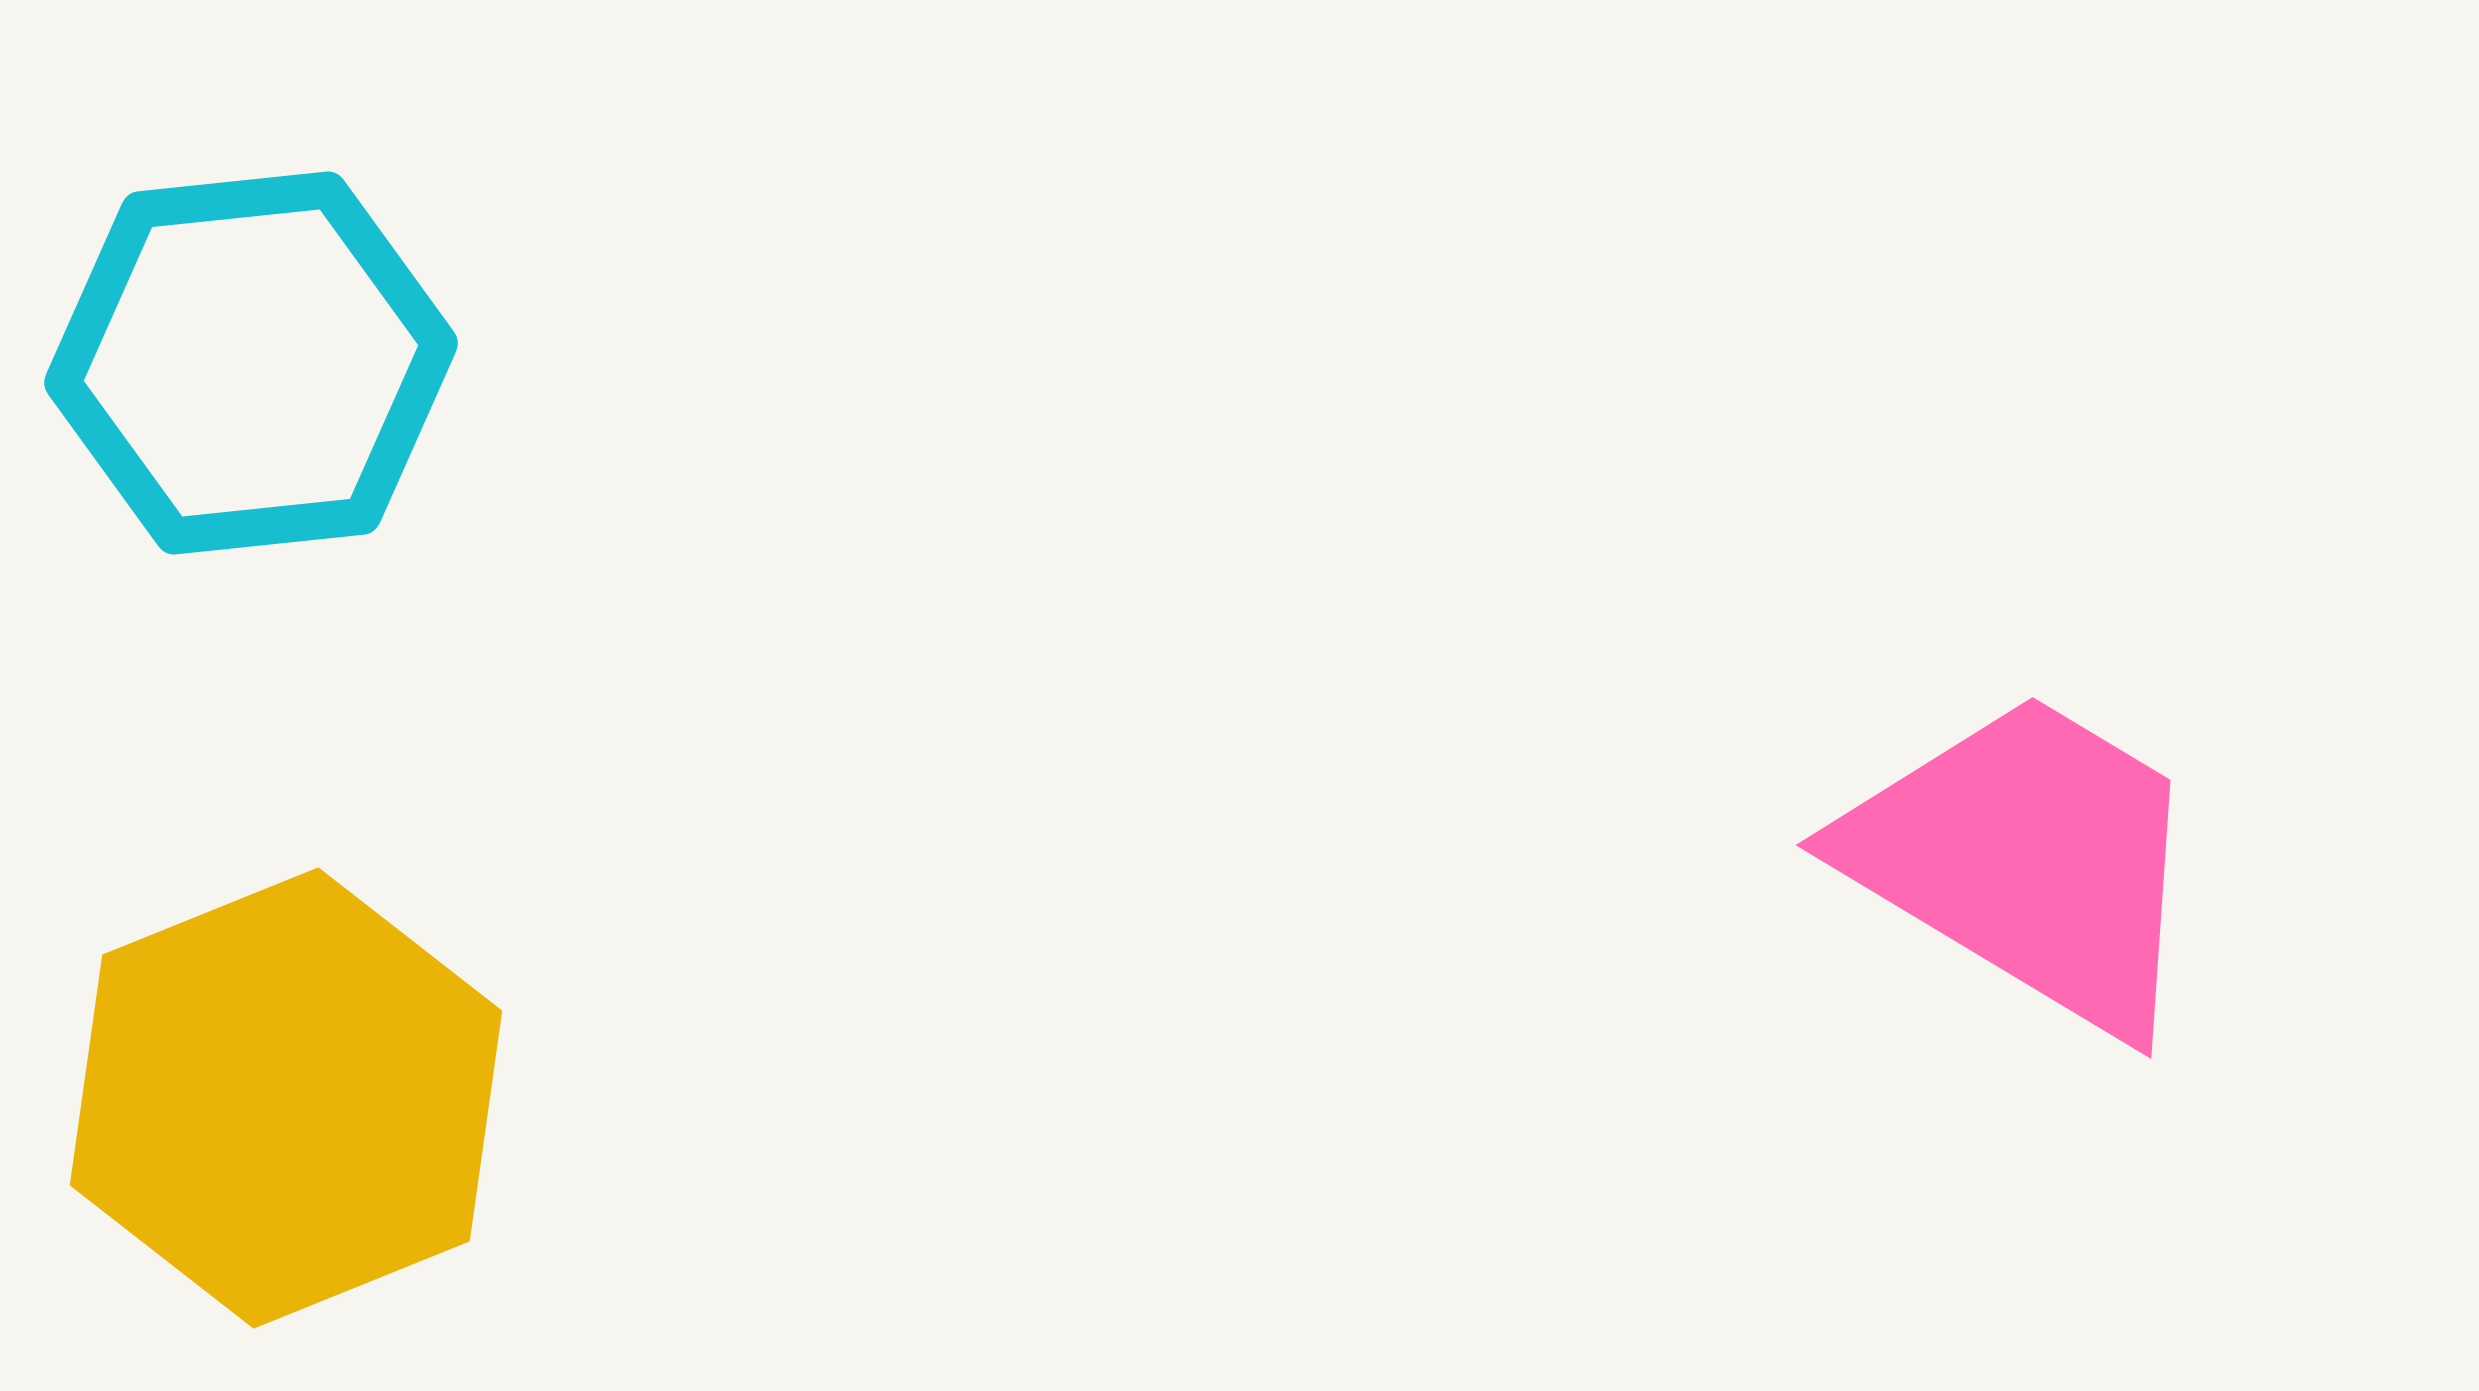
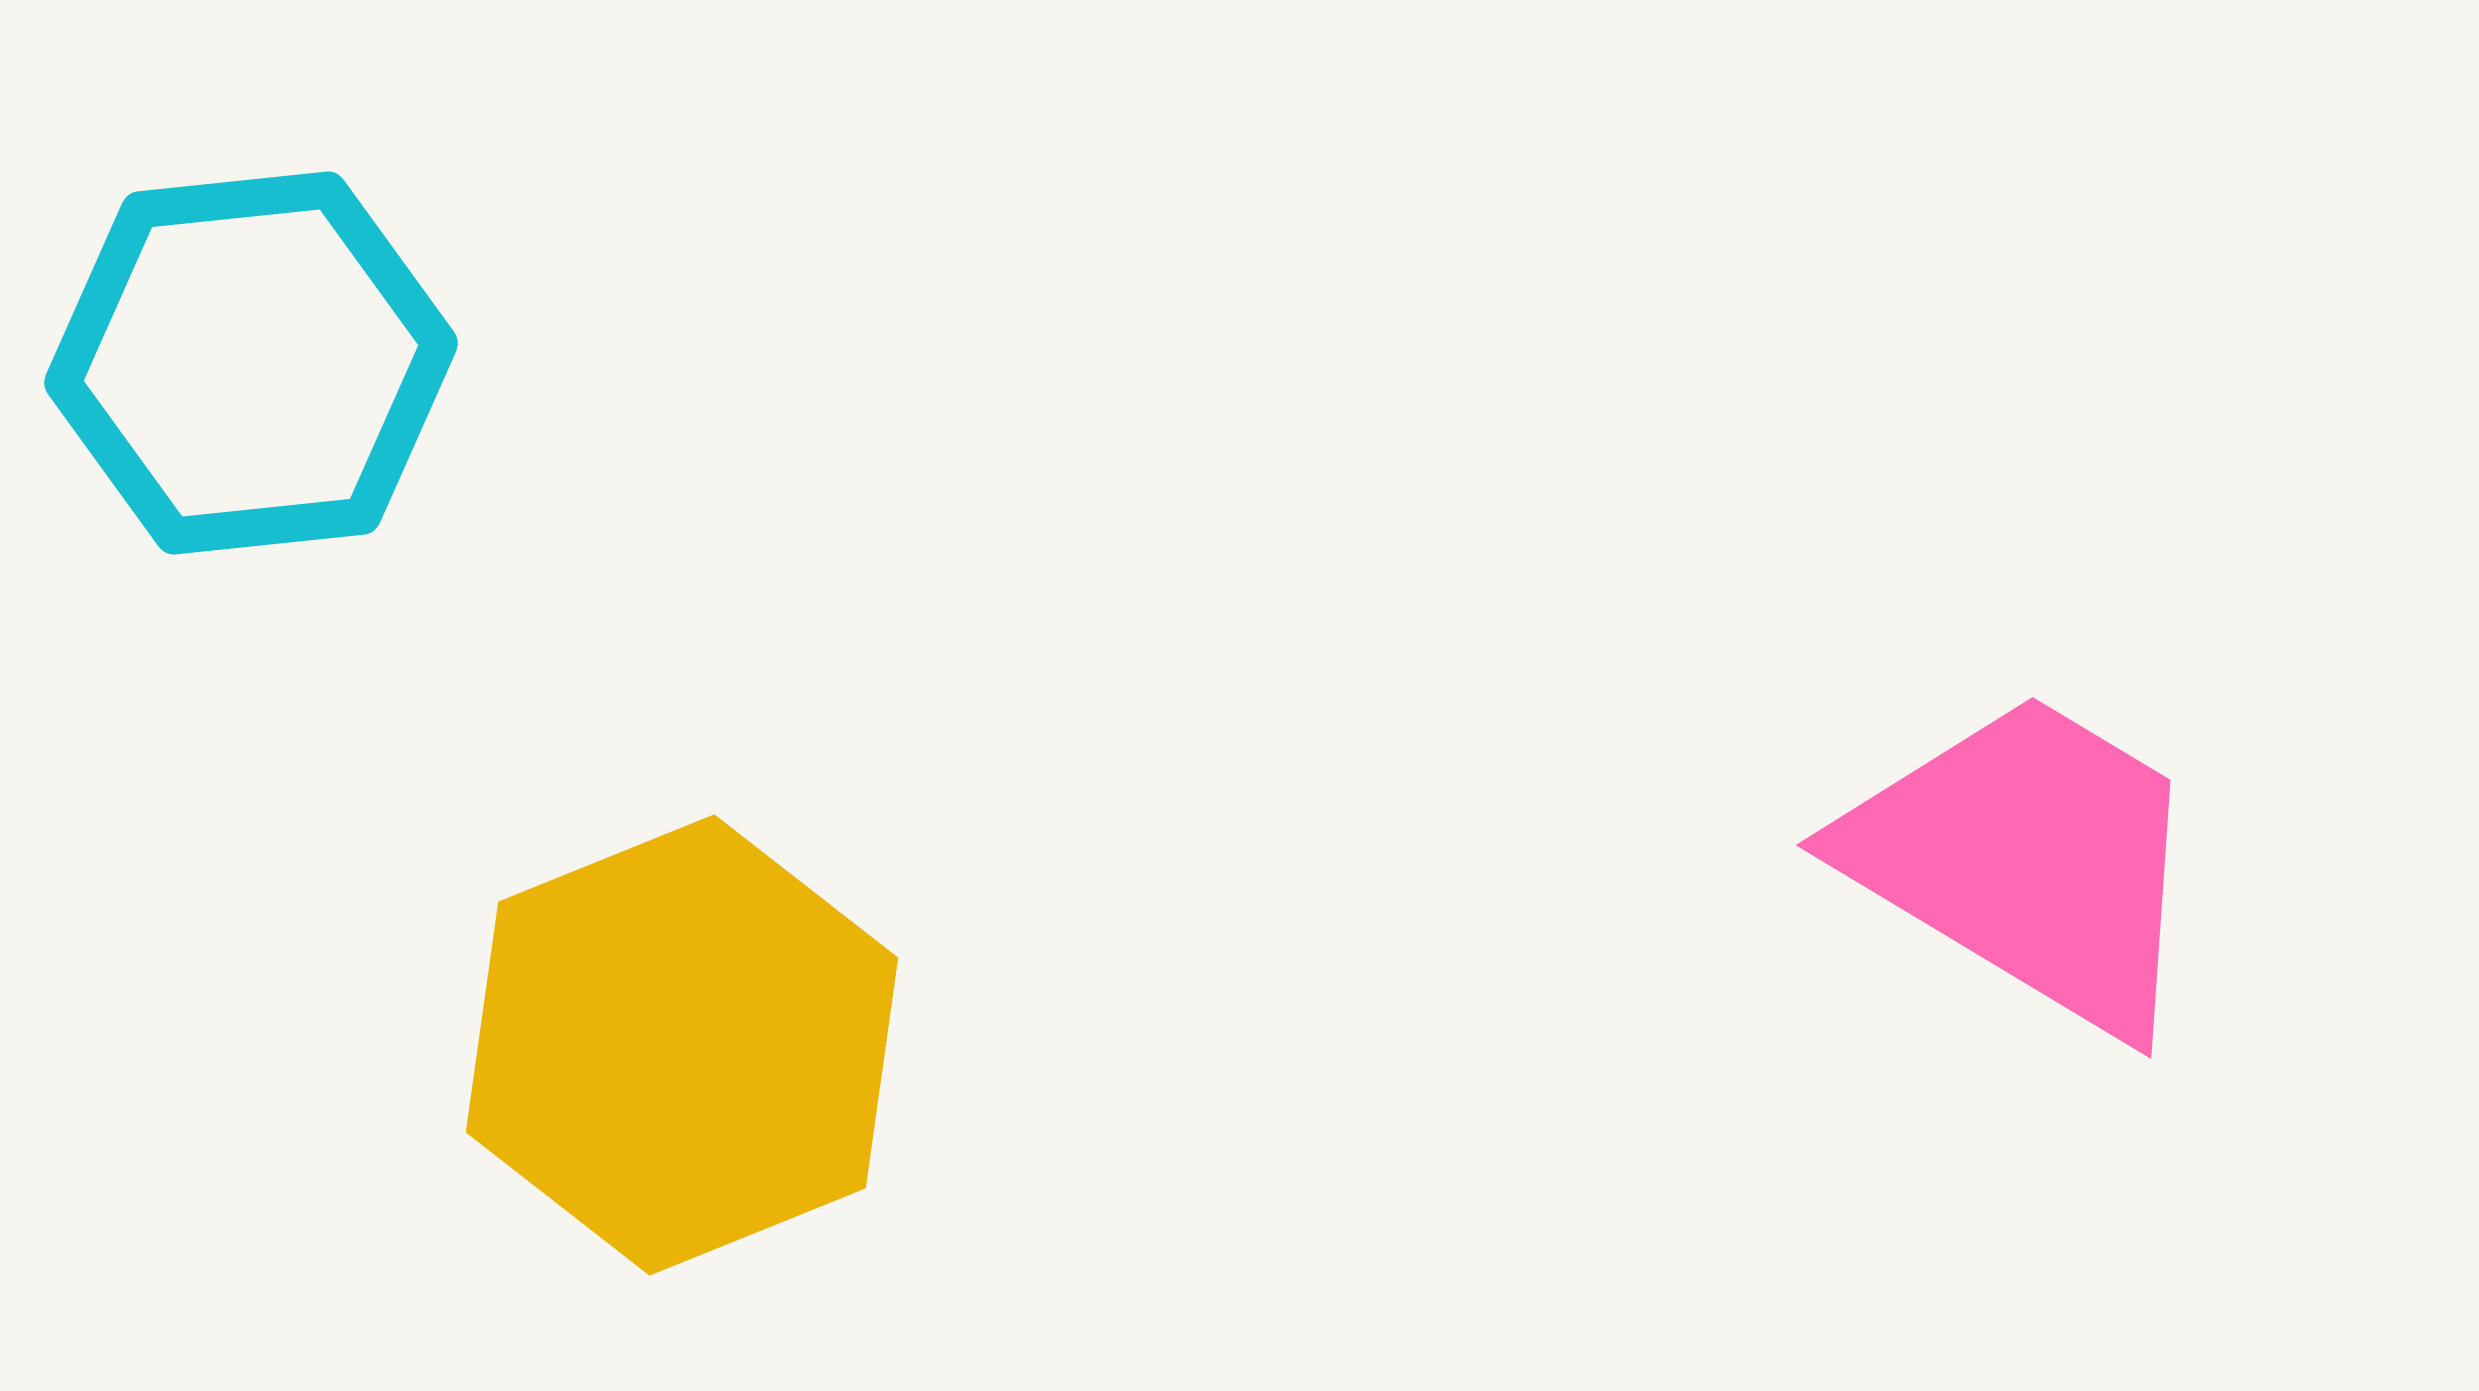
yellow hexagon: moved 396 px right, 53 px up
